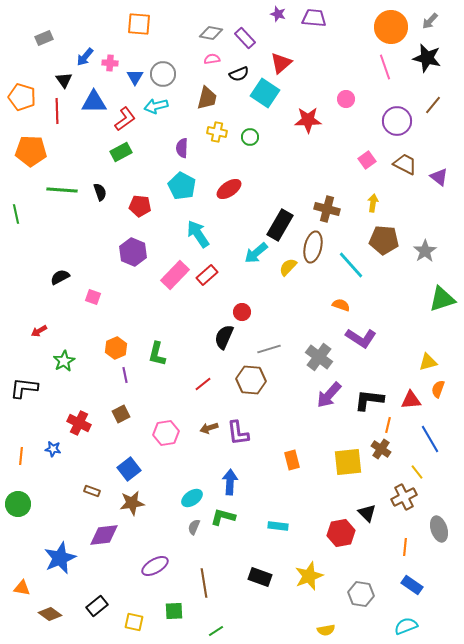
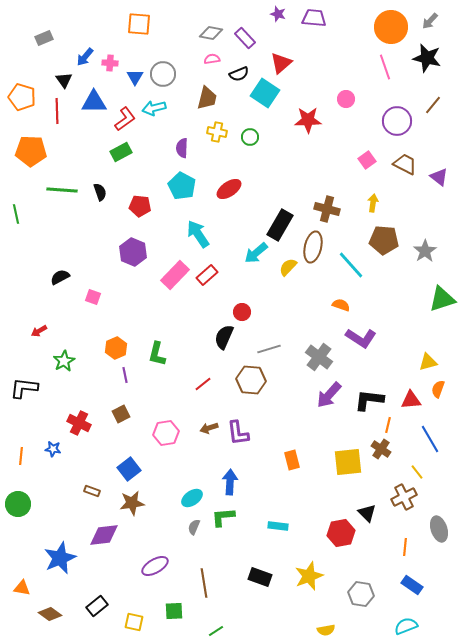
cyan arrow at (156, 106): moved 2 px left, 2 px down
green L-shape at (223, 517): rotated 20 degrees counterclockwise
